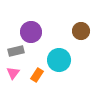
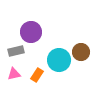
brown circle: moved 21 px down
pink triangle: moved 1 px right, 1 px down; rotated 40 degrees clockwise
